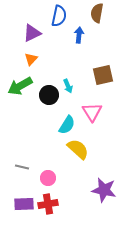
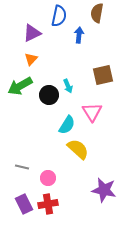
purple rectangle: rotated 66 degrees clockwise
